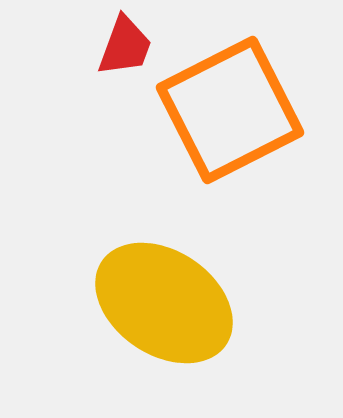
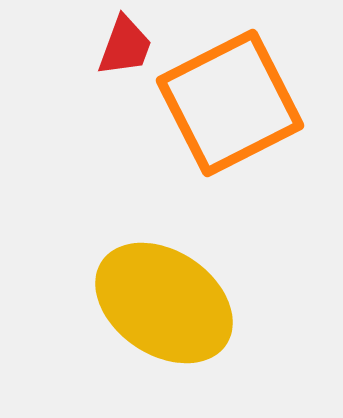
orange square: moved 7 px up
